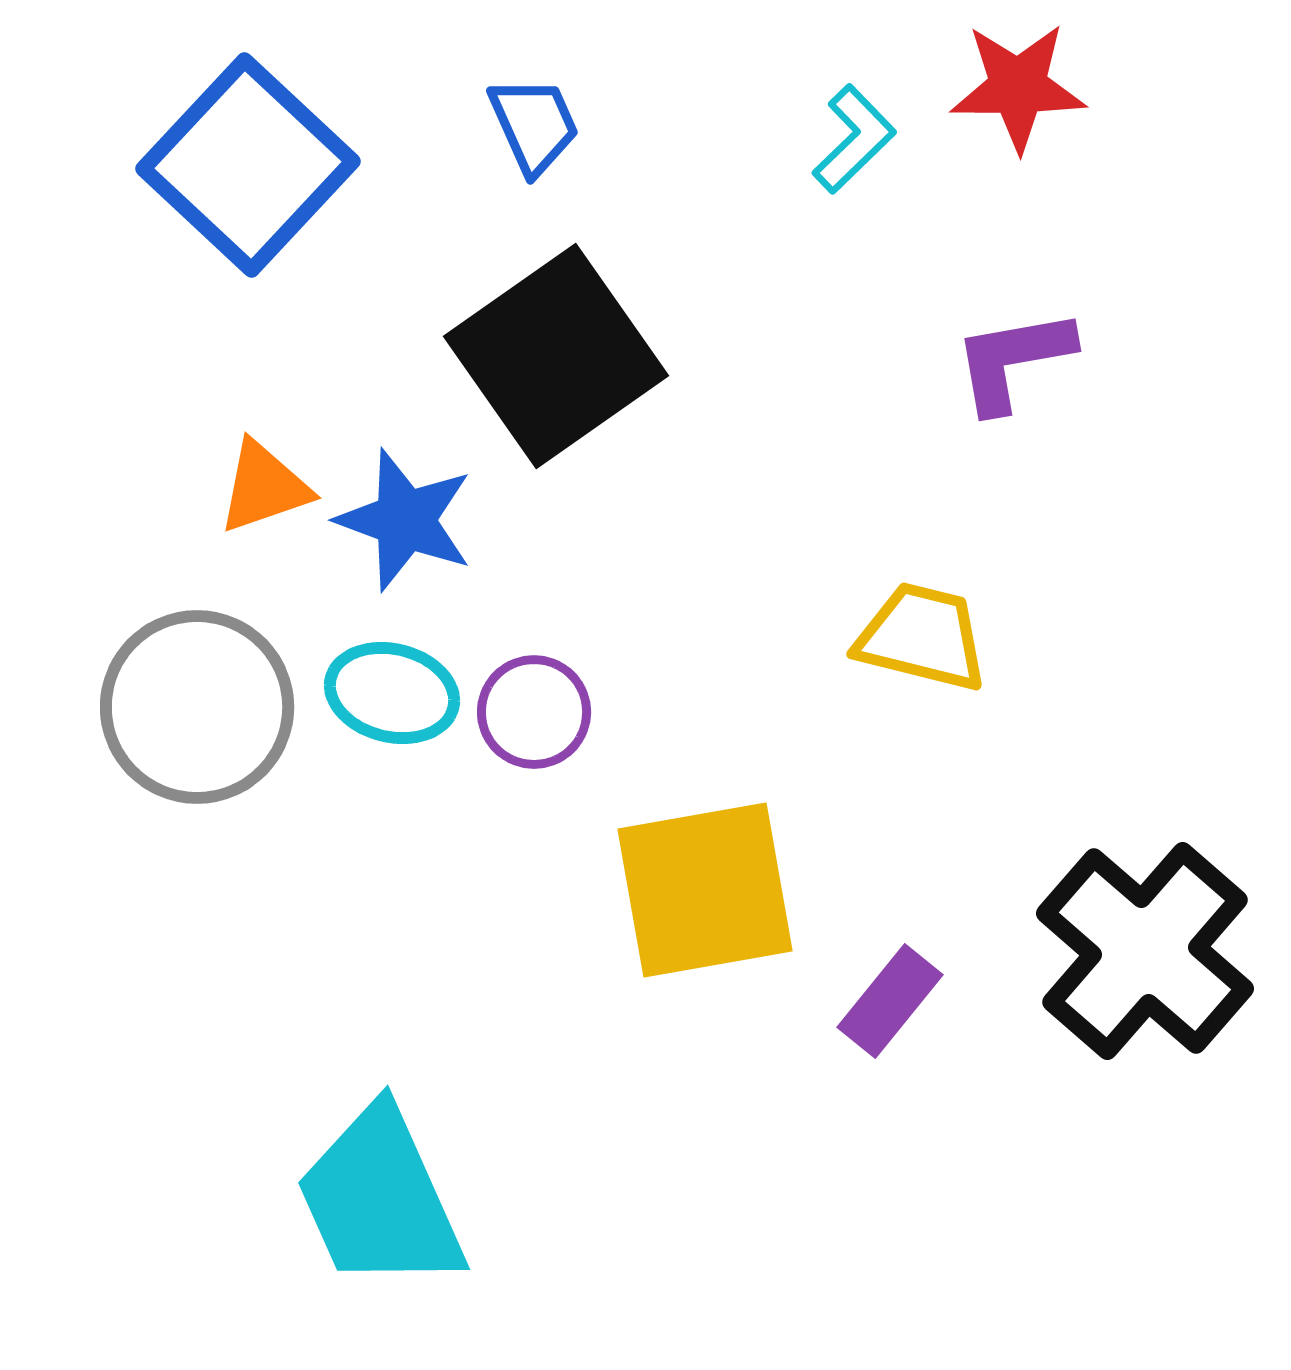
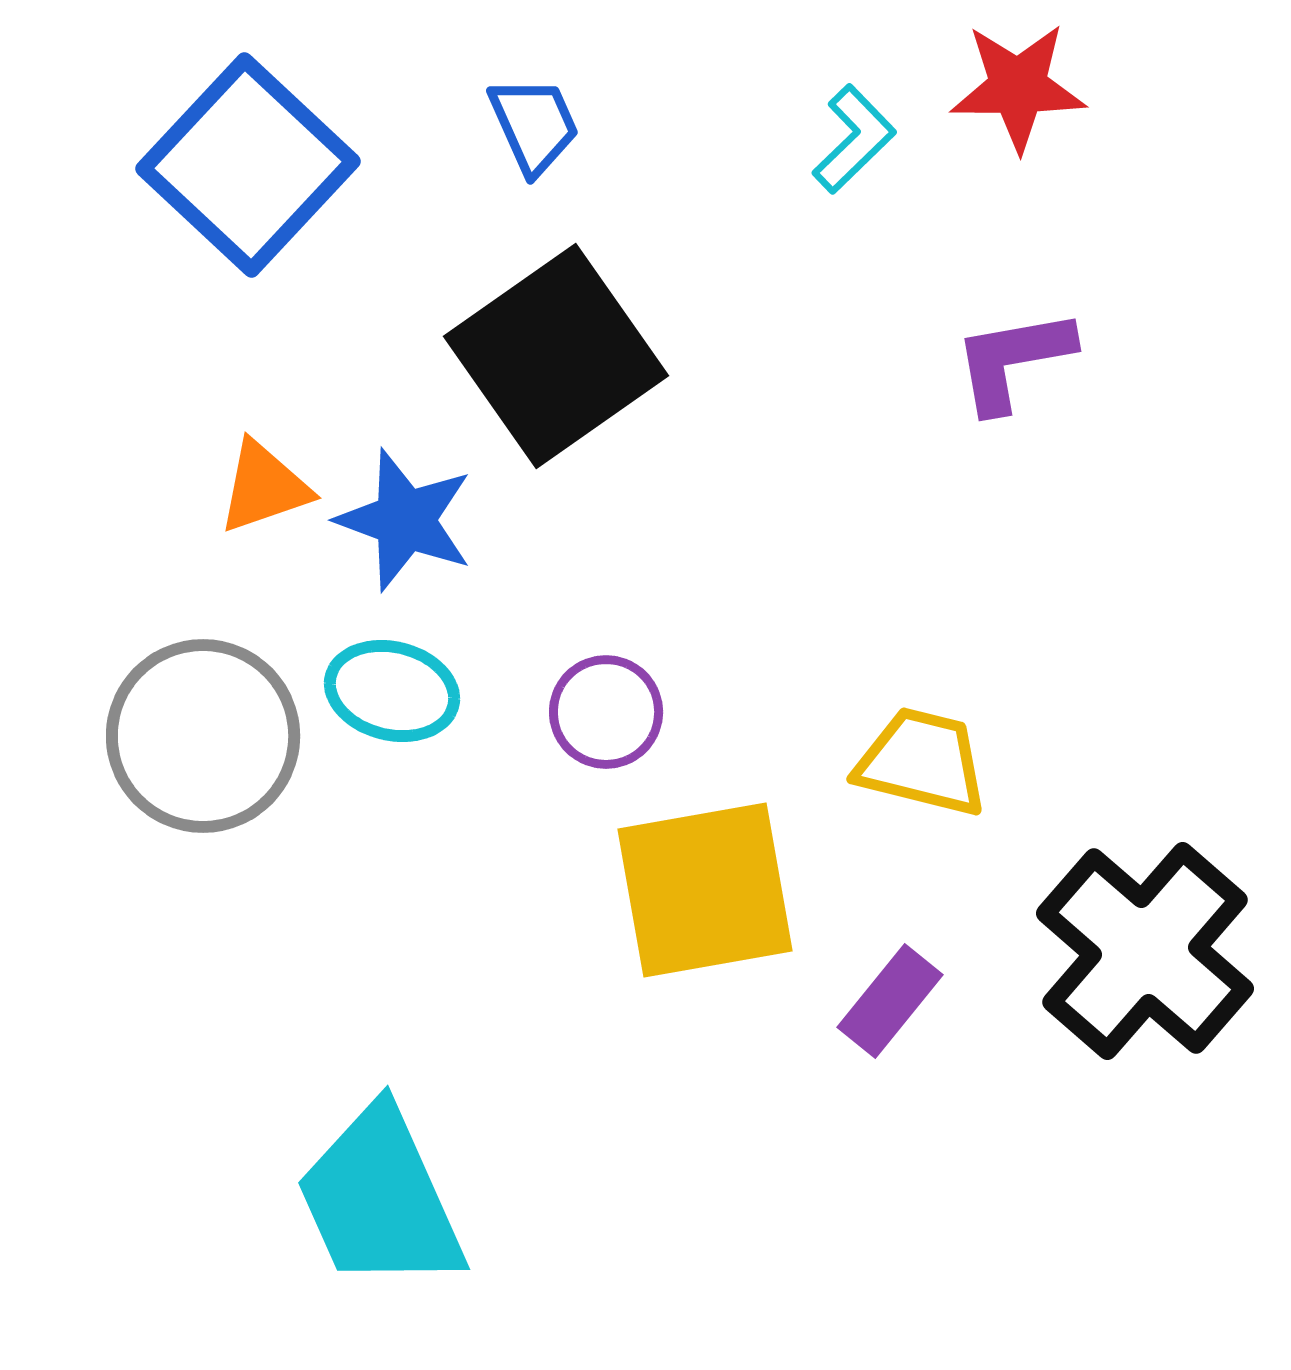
yellow trapezoid: moved 125 px down
cyan ellipse: moved 2 px up
gray circle: moved 6 px right, 29 px down
purple circle: moved 72 px right
